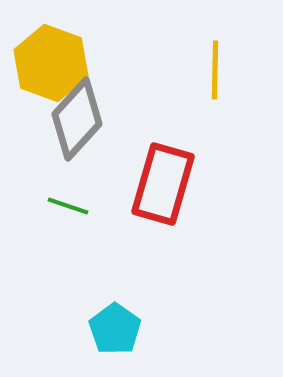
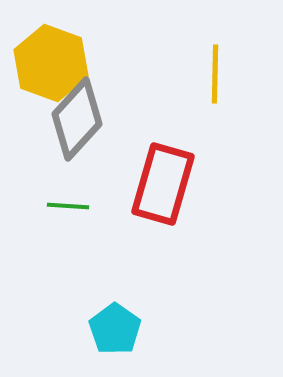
yellow line: moved 4 px down
green line: rotated 15 degrees counterclockwise
